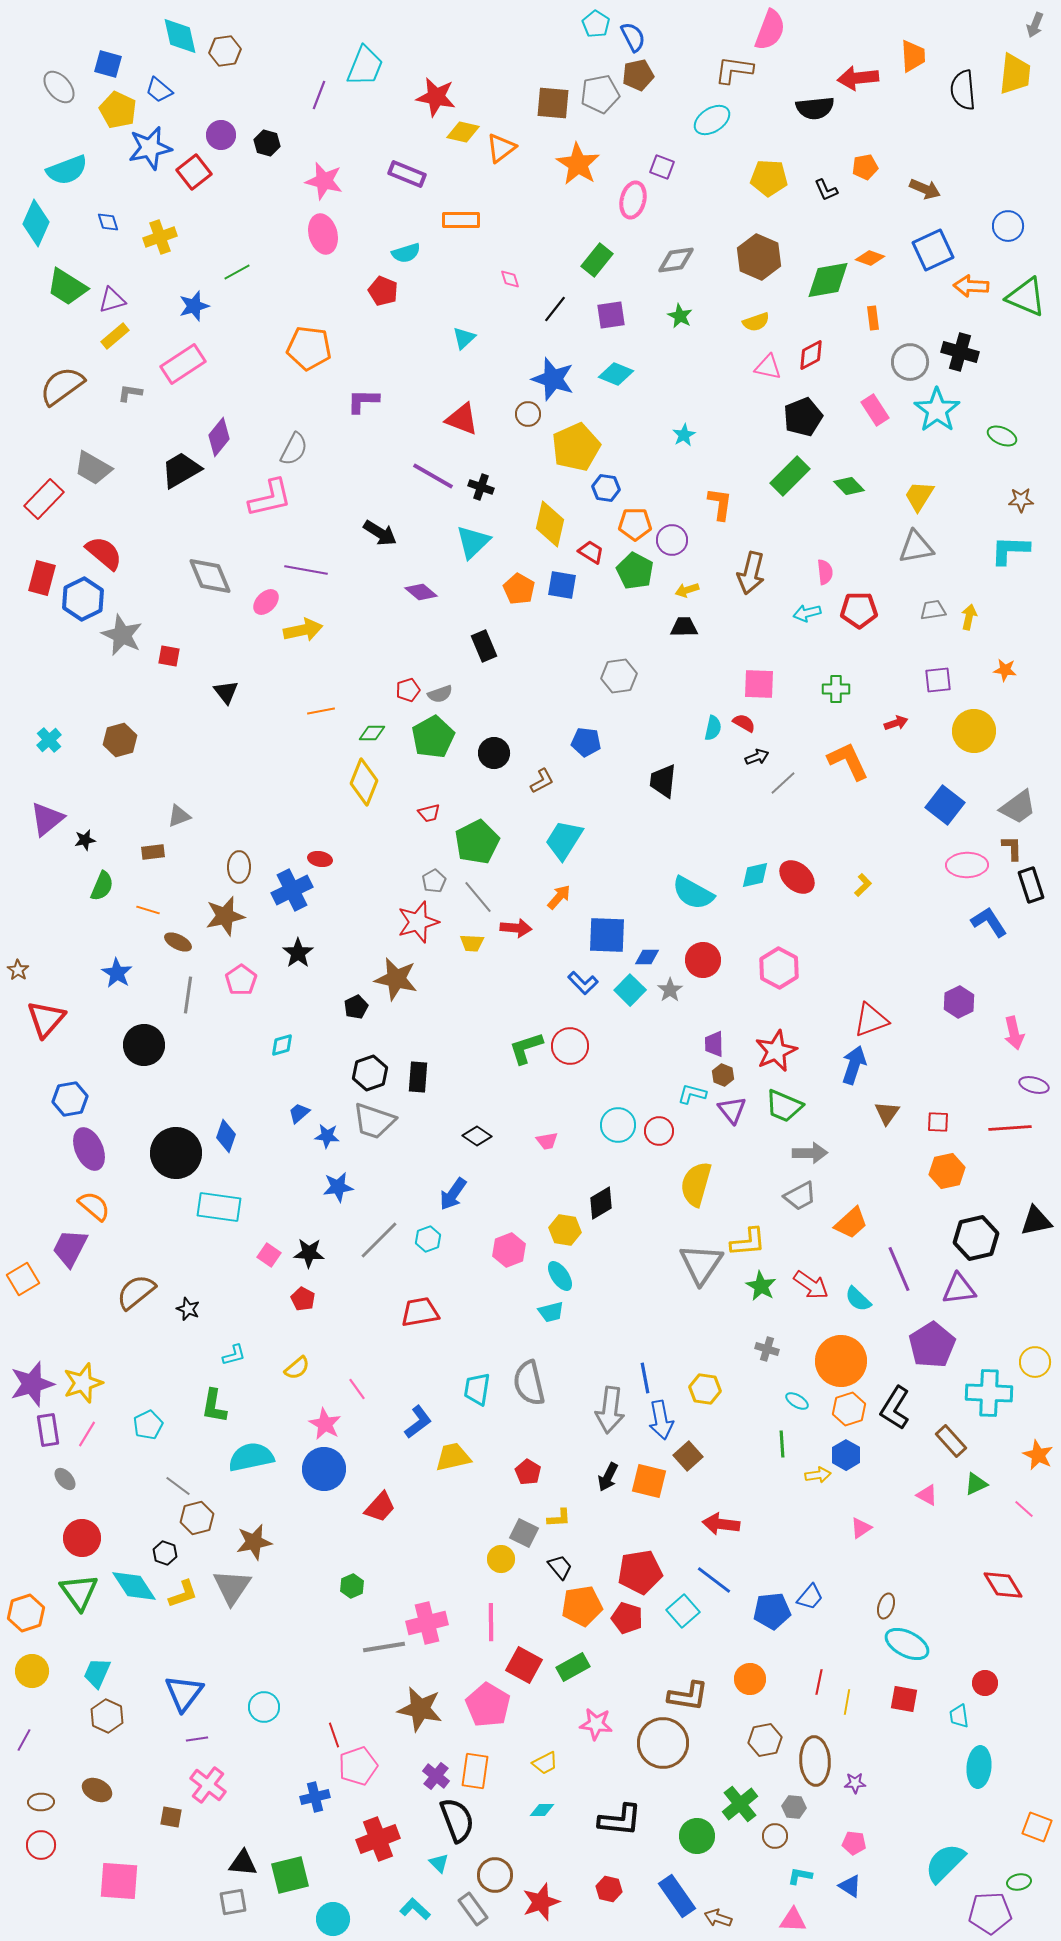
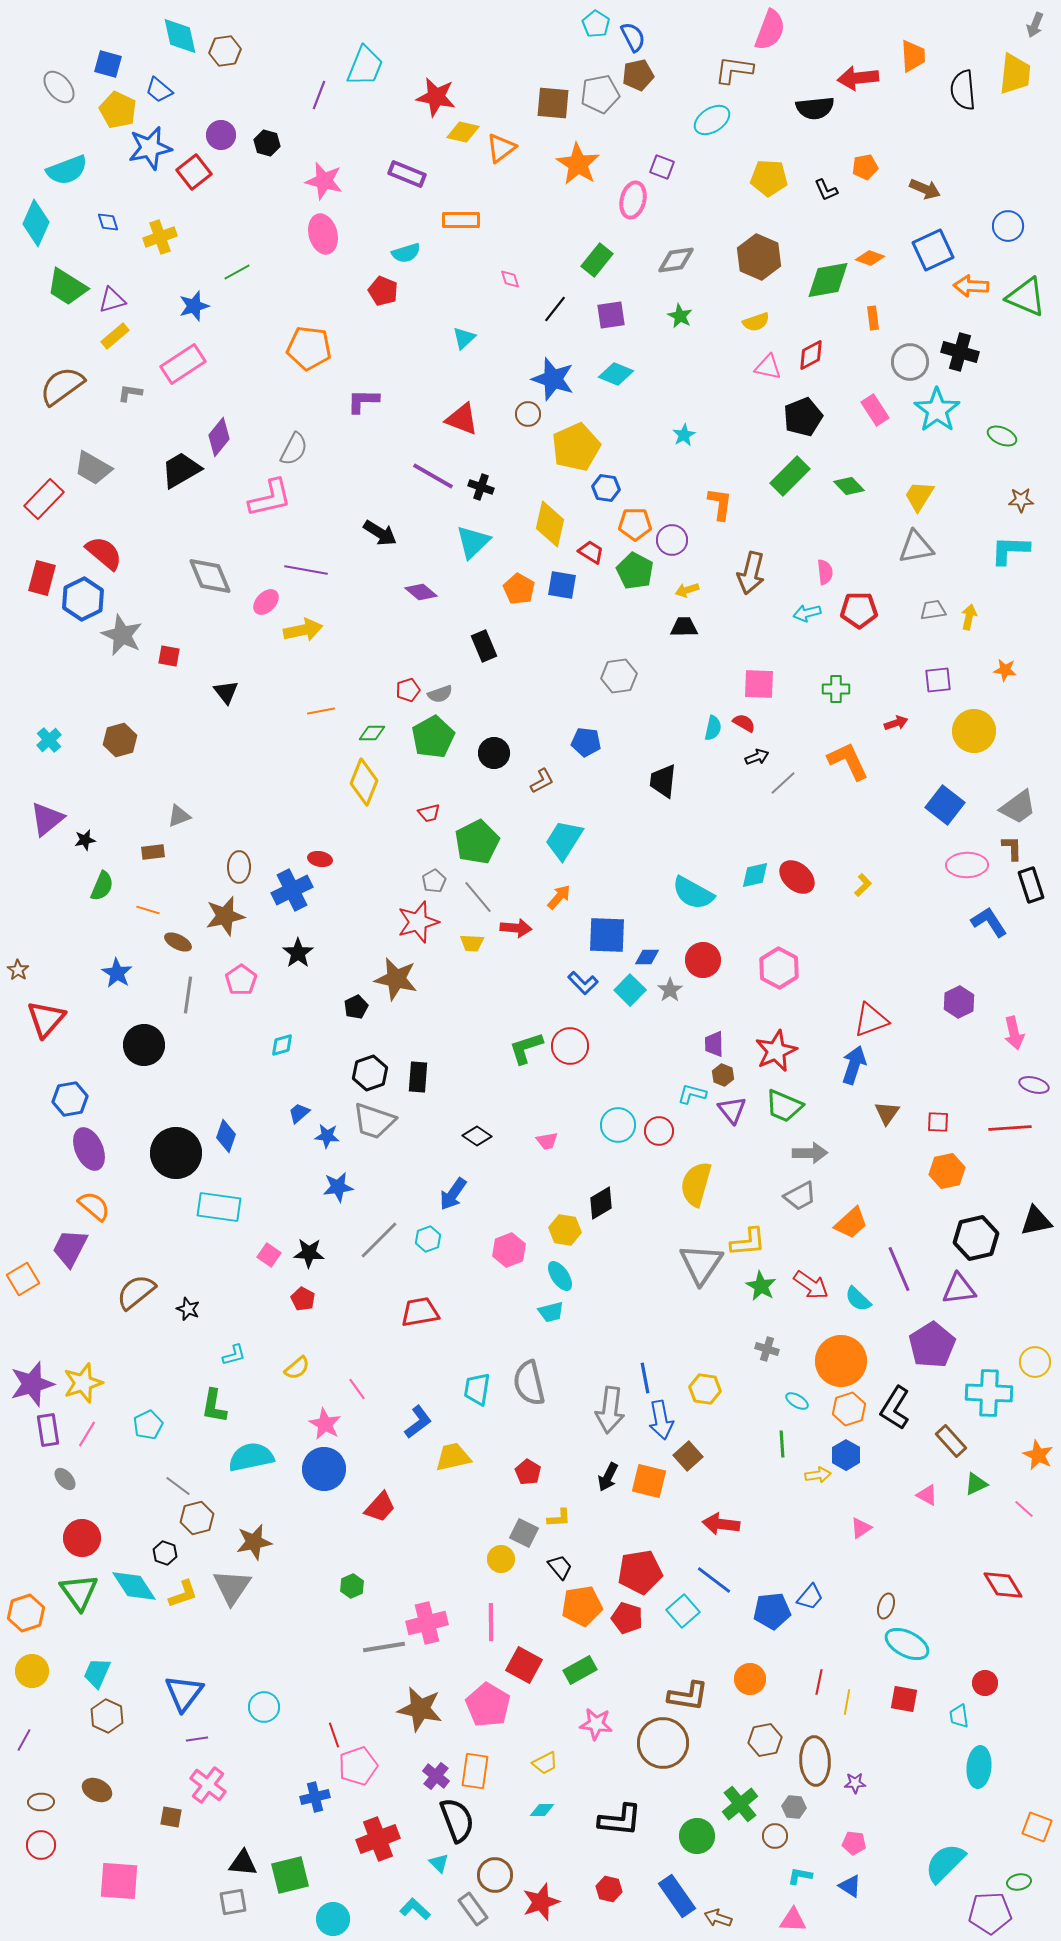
green rectangle at (573, 1667): moved 7 px right, 3 px down
